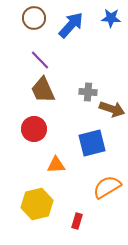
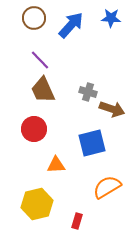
gray cross: rotated 12 degrees clockwise
